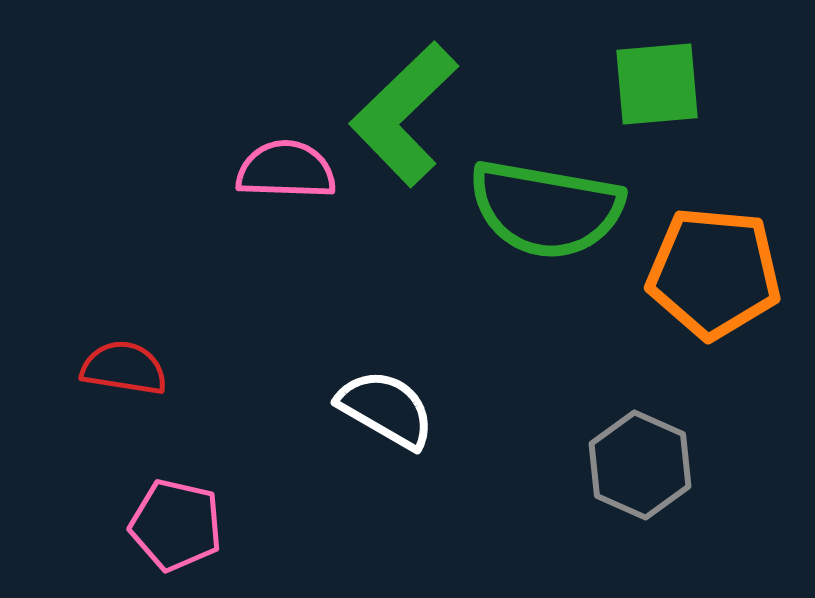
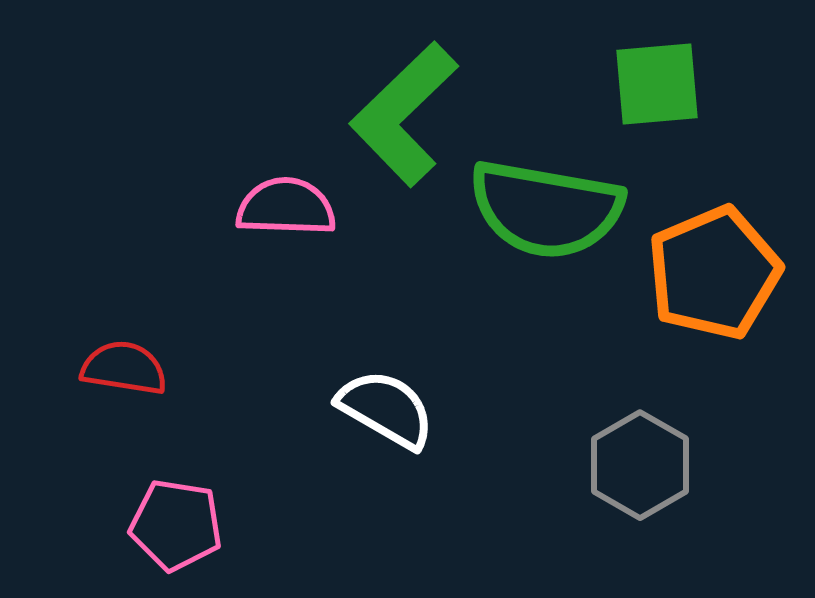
pink semicircle: moved 37 px down
orange pentagon: rotated 28 degrees counterclockwise
gray hexagon: rotated 6 degrees clockwise
pink pentagon: rotated 4 degrees counterclockwise
